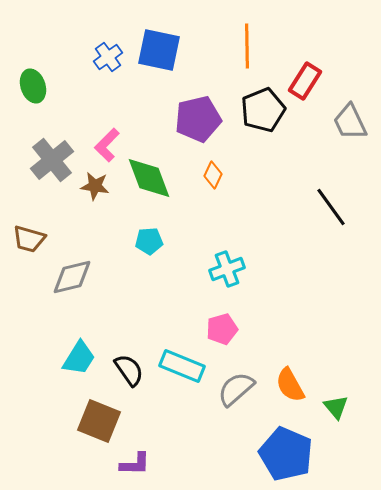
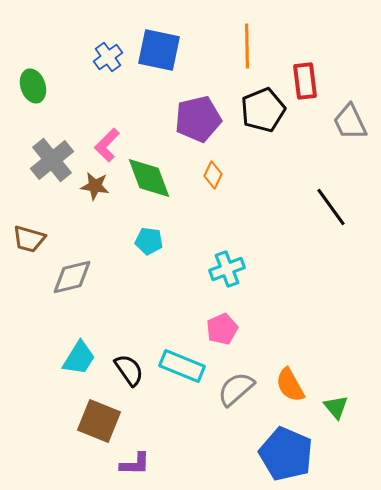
red rectangle: rotated 39 degrees counterclockwise
cyan pentagon: rotated 12 degrees clockwise
pink pentagon: rotated 8 degrees counterclockwise
